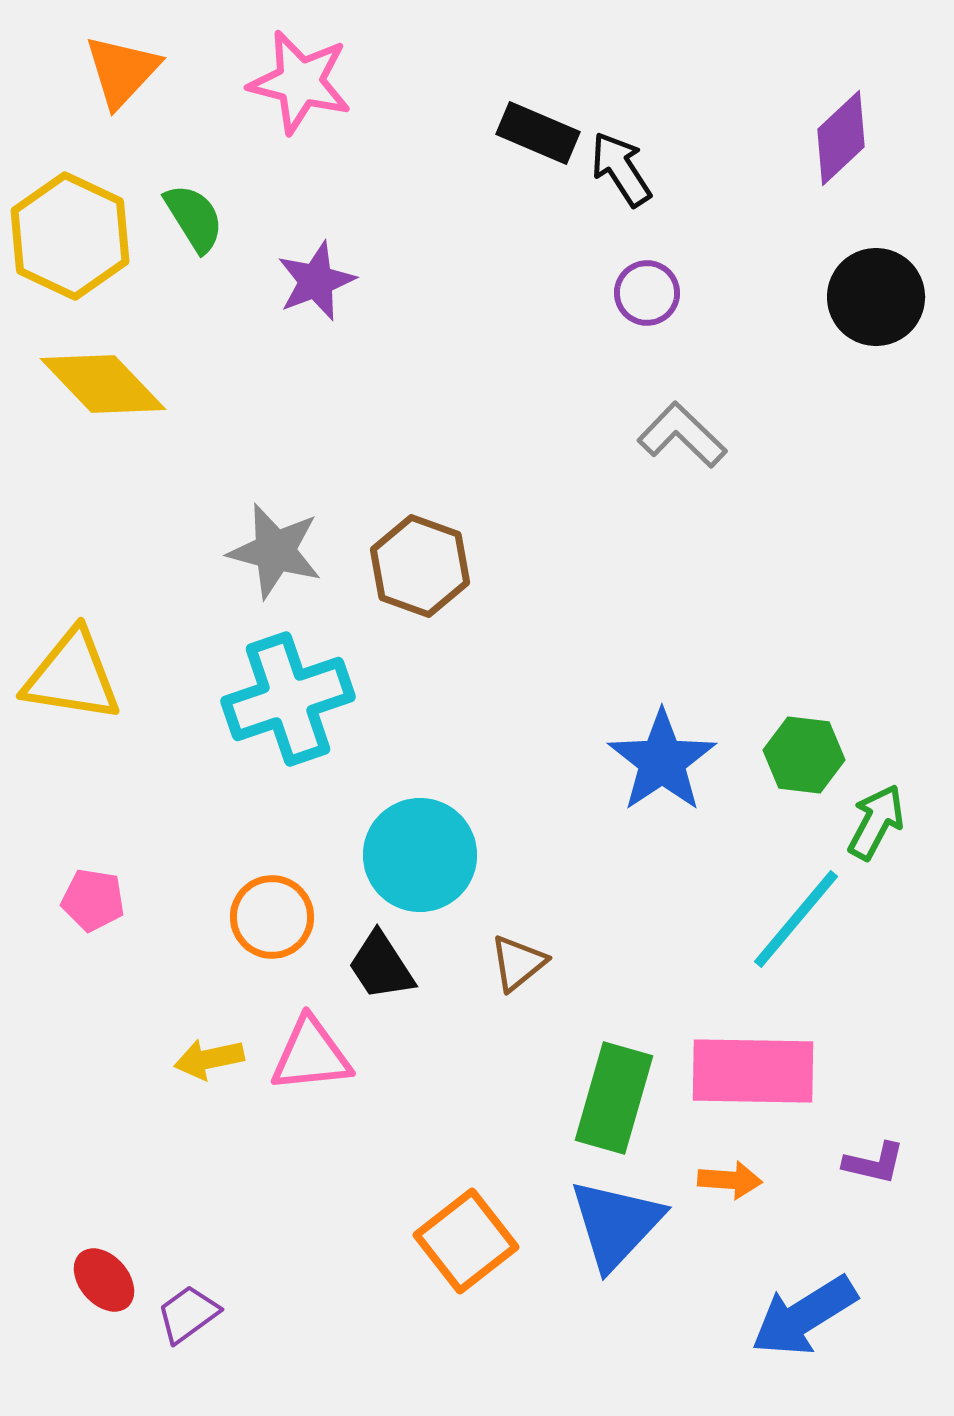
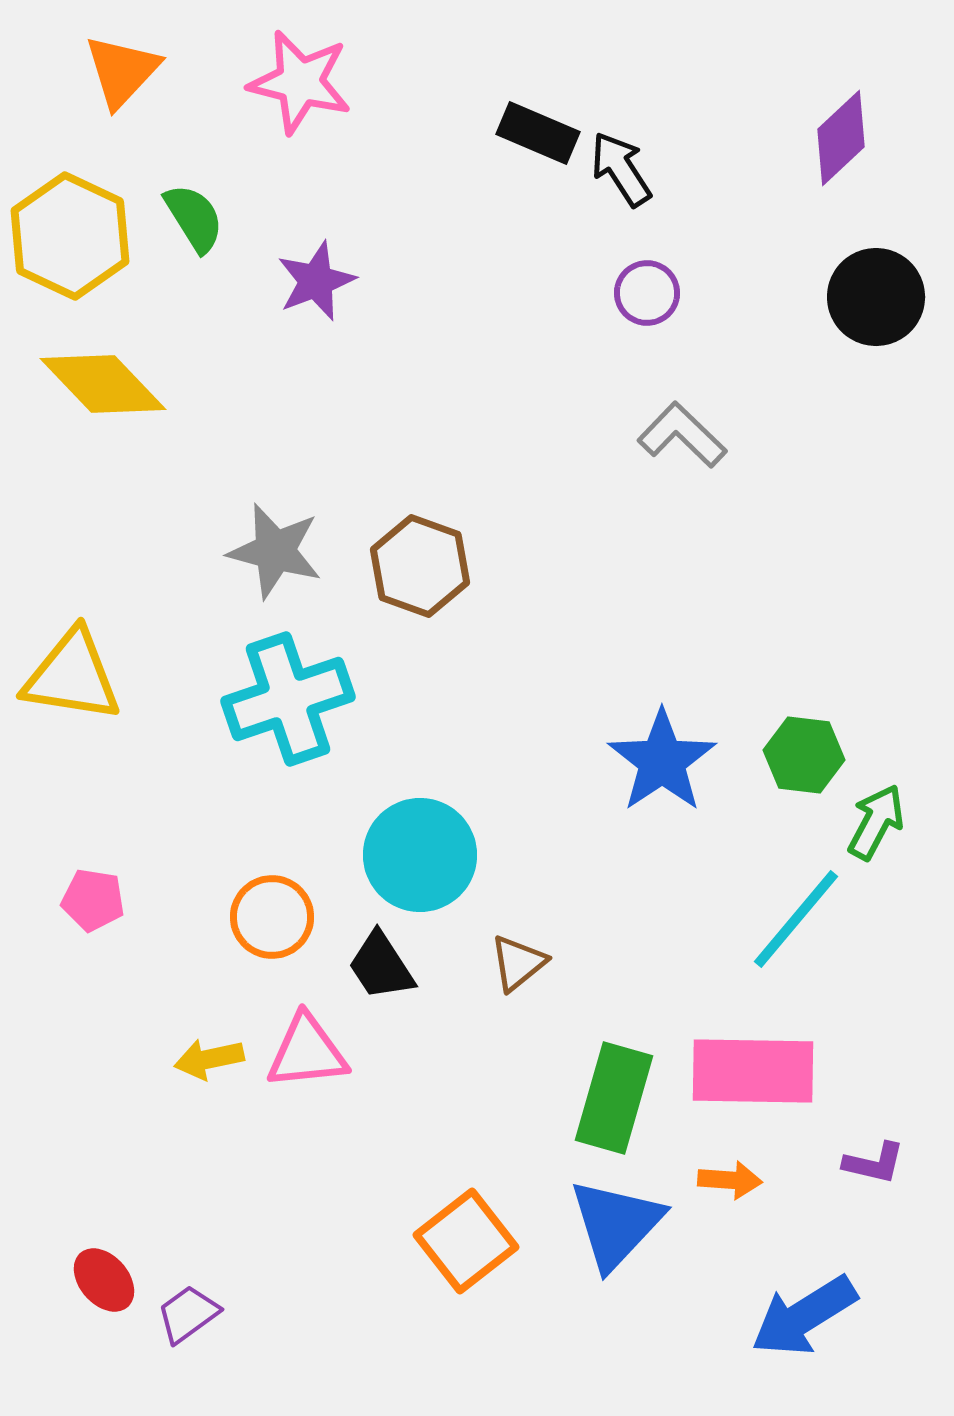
pink triangle: moved 4 px left, 3 px up
